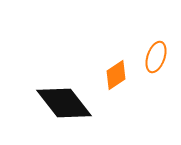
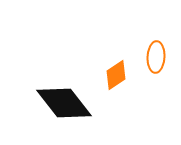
orange ellipse: rotated 16 degrees counterclockwise
